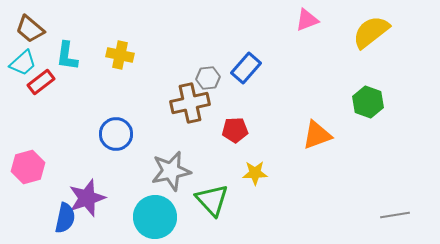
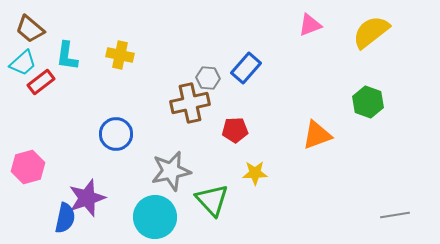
pink triangle: moved 3 px right, 5 px down
gray hexagon: rotated 10 degrees clockwise
